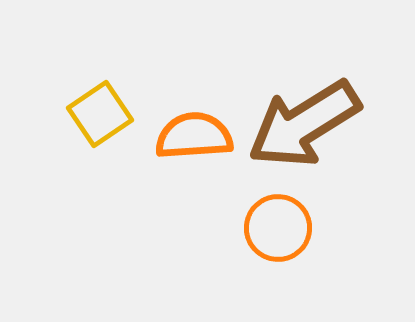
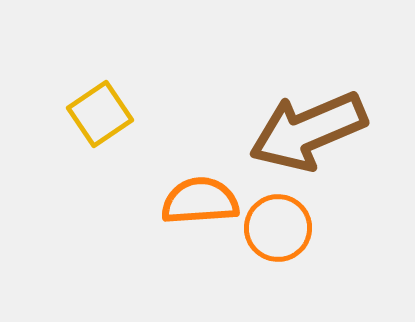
brown arrow: moved 4 px right, 7 px down; rotated 9 degrees clockwise
orange semicircle: moved 6 px right, 65 px down
